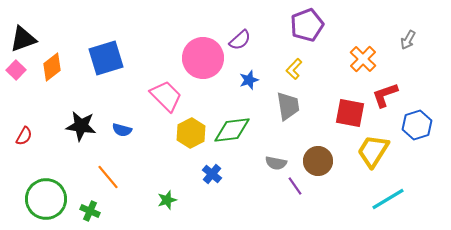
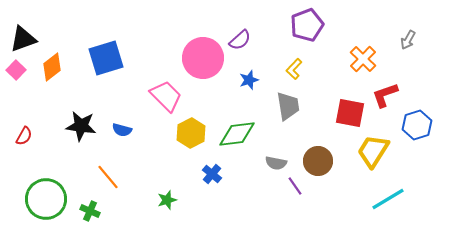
green diamond: moved 5 px right, 4 px down
